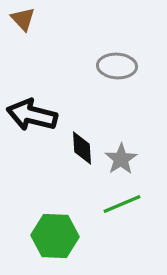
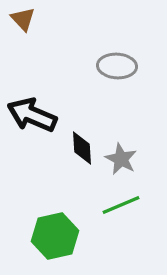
black arrow: rotated 9 degrees clockwise
gray star: rotated 12 degrees counterclockwise
green line: moved 1 px left, 1 px down
green hexagon: rotated 15 degrees counterclockwise
